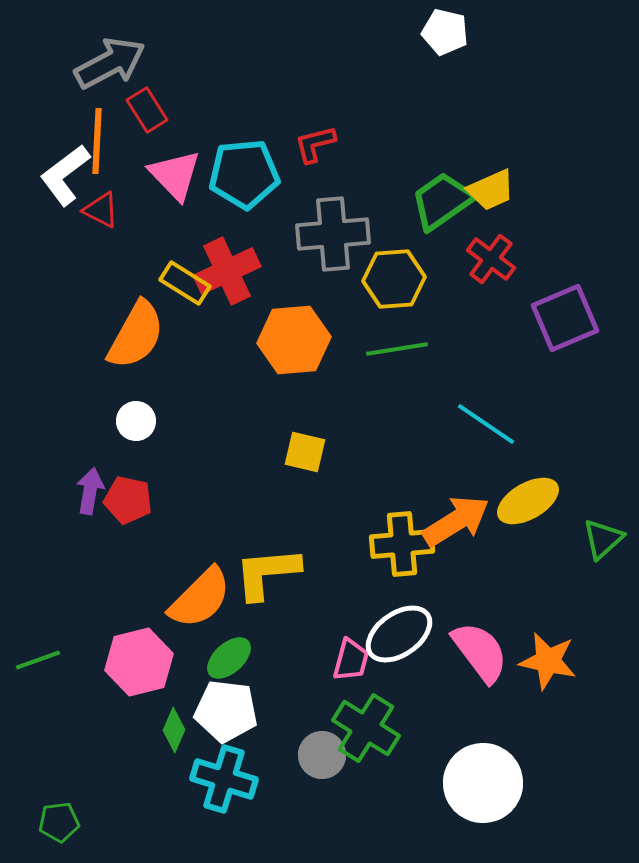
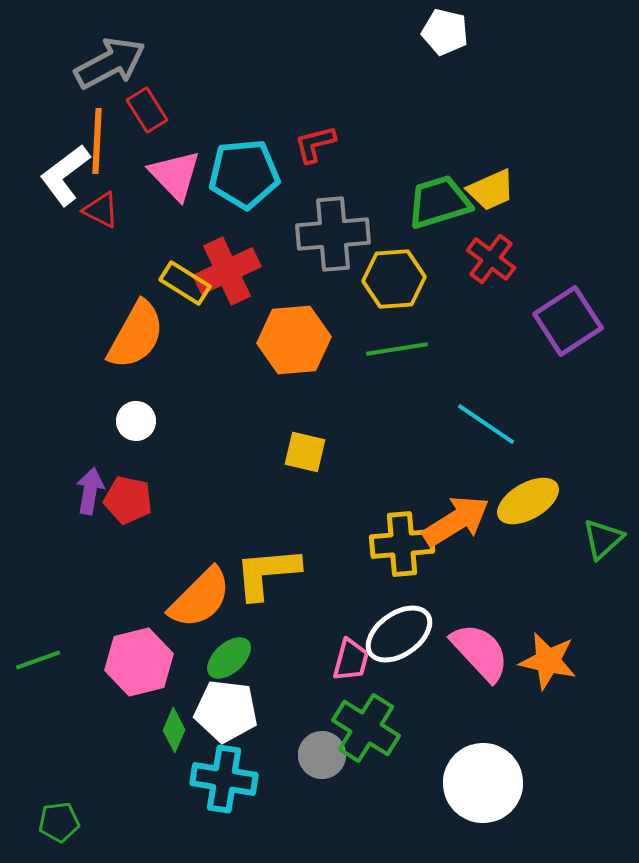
green trapezoid at (442, 201): moved 3 px left, 1 px down; rotated 18 degrees clockwise
purple square at (565, 318): moved 3 px right, 3 px down; rotated 10 degrees counterclockwise
pink semicircle at (480, 652): rotated 6 degrees counterclockwise
cyan cross at (224, 779): rotated 8 degrees counterclockwise
